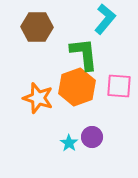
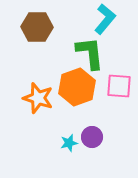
green L-shape: moved 6 px right, 1 px up
cyan star: rotated 24 degrees clockwise
